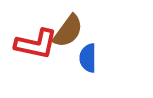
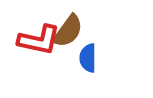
red L-shape: moved 3 px right, 4 px up
